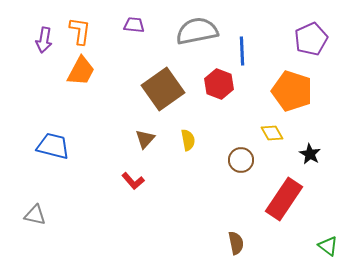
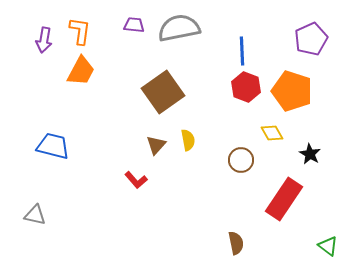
gray semicircle: moved 18 px left, 3 px up
red hexagon: moved 27 px right, 3 px down
brown square: moved 3 px down
brown triangle: moved 11 px right, 6 px down
red L-shape: moved 3 px right, 1 px up
